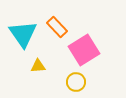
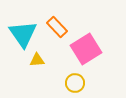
pink square: moved 2 px right, 1 px up
yellow triangle: moved 1 px left, 6 px up
yellow circle: moved 1 px left, 1 px down
